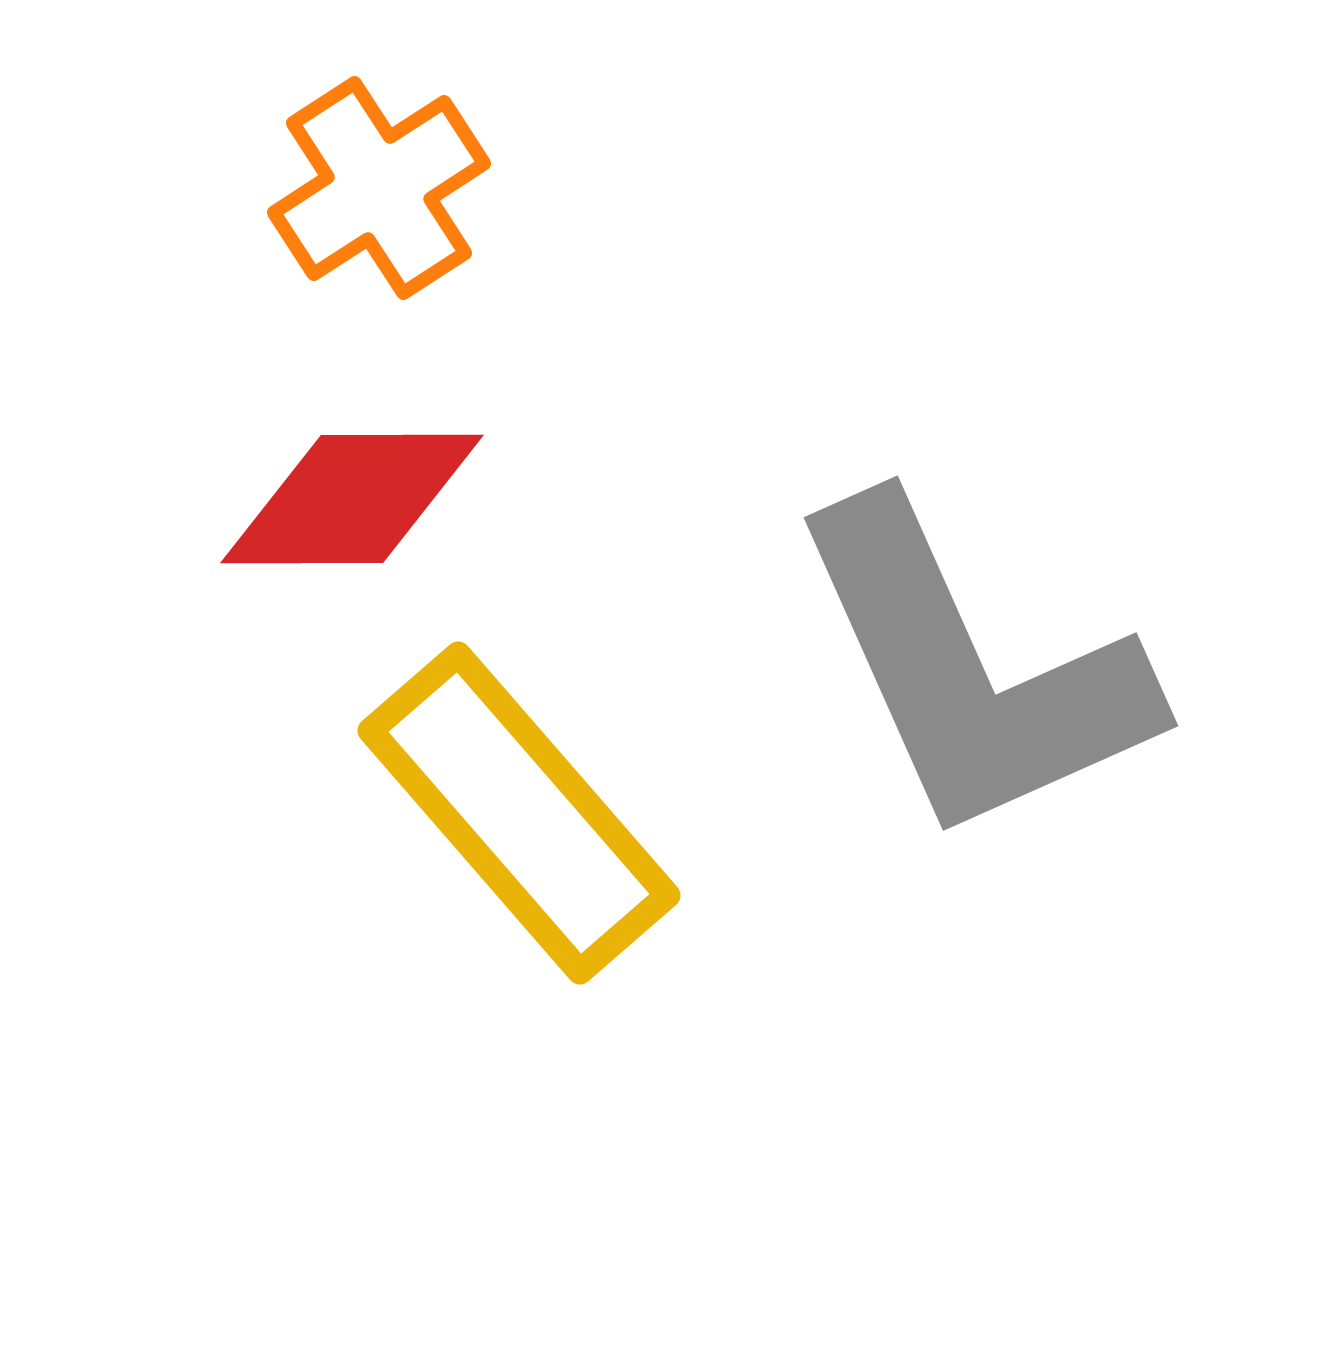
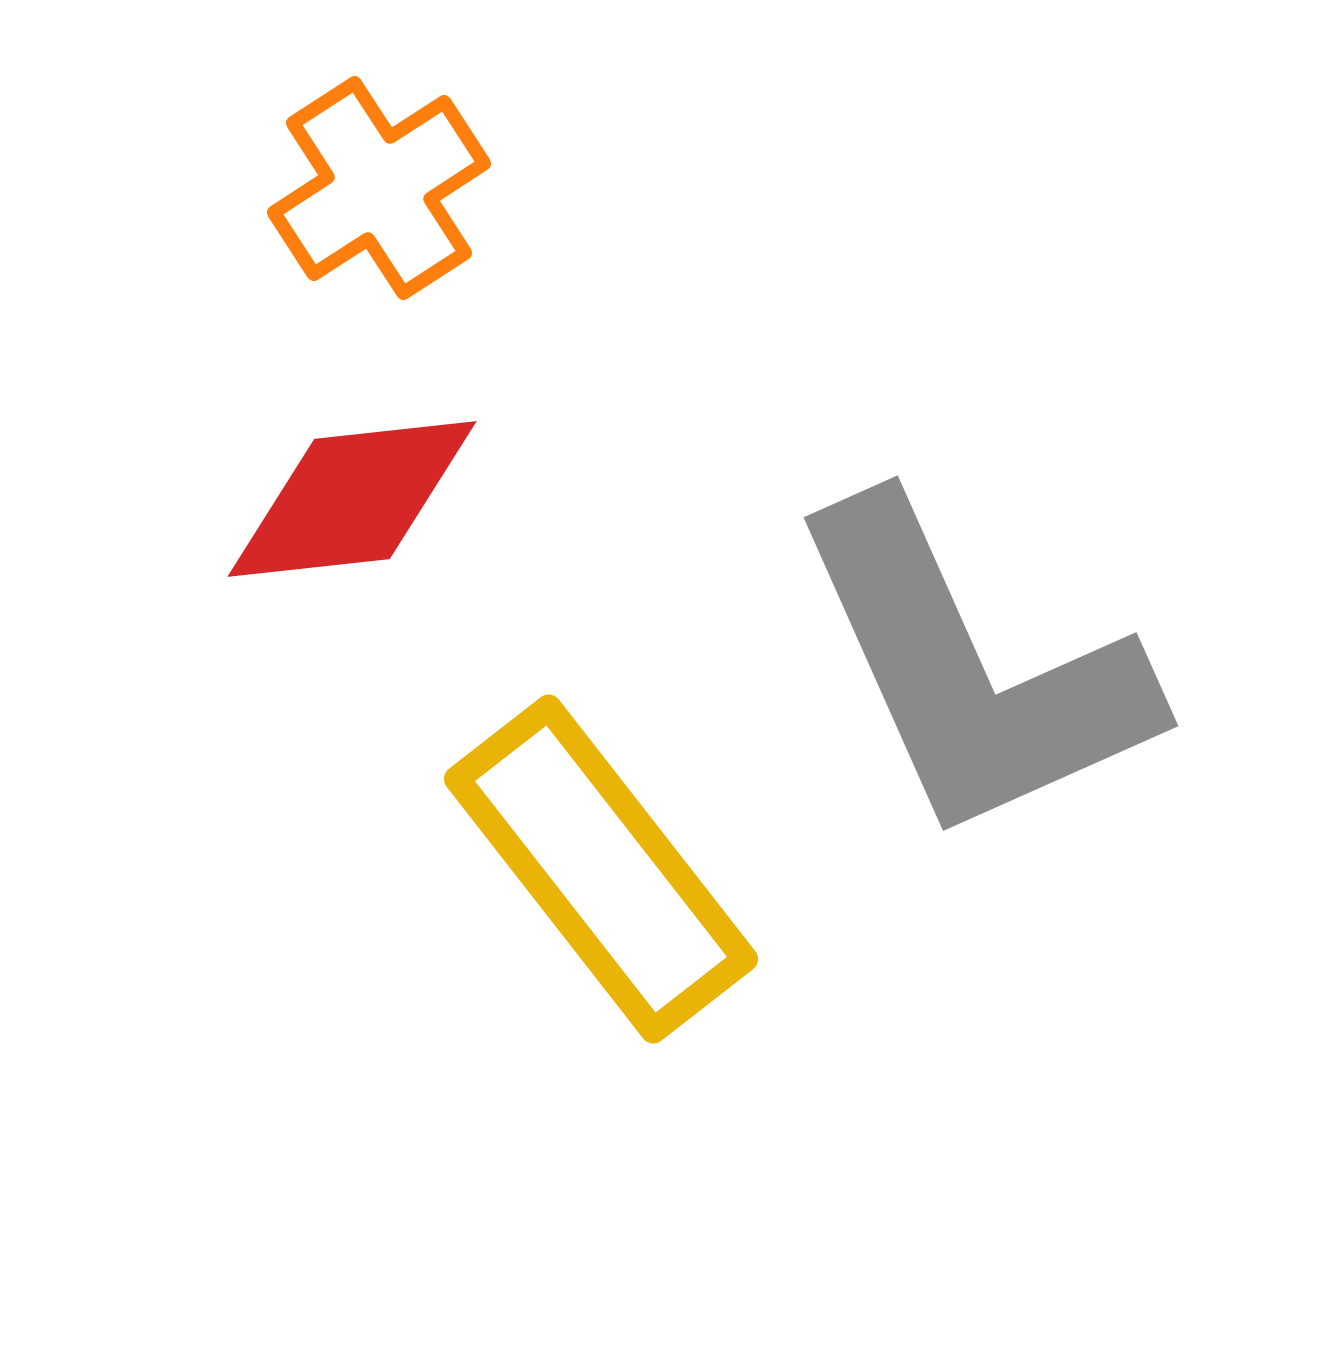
red diamond: rotated 6 degrees counterclockwise
yellow rectangle: moved 82 px right, 56 px down; rotated 3 degrees clockwise
